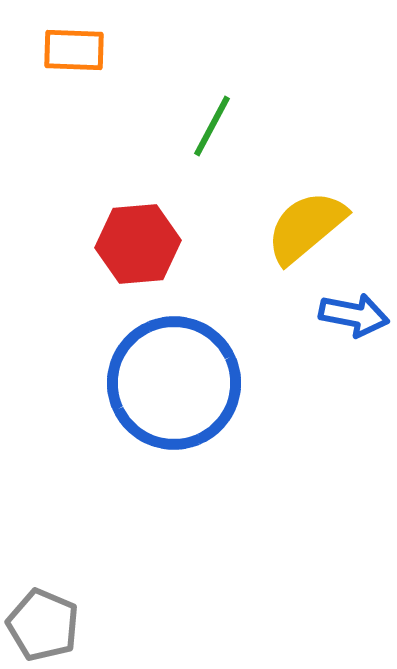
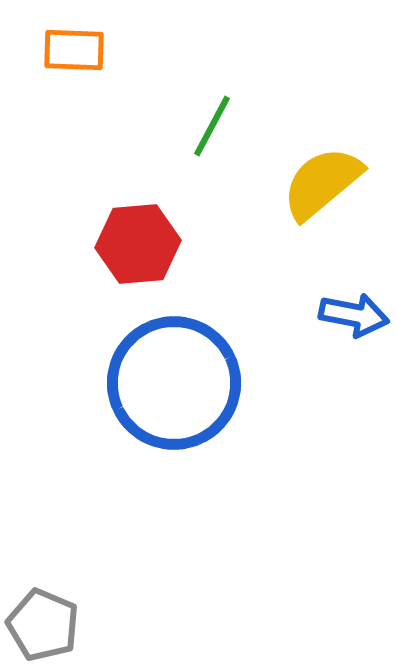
yellow semicircle: moved 16 px right, 44 px up
